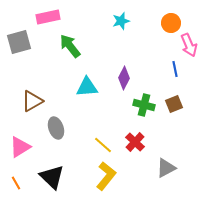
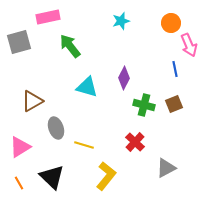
cyan triangle: rotated 20 degrees clockwise
yellow line: moved 19 px left; rotated 24 degrees counterclockwise
orange line: moved 3 px right
